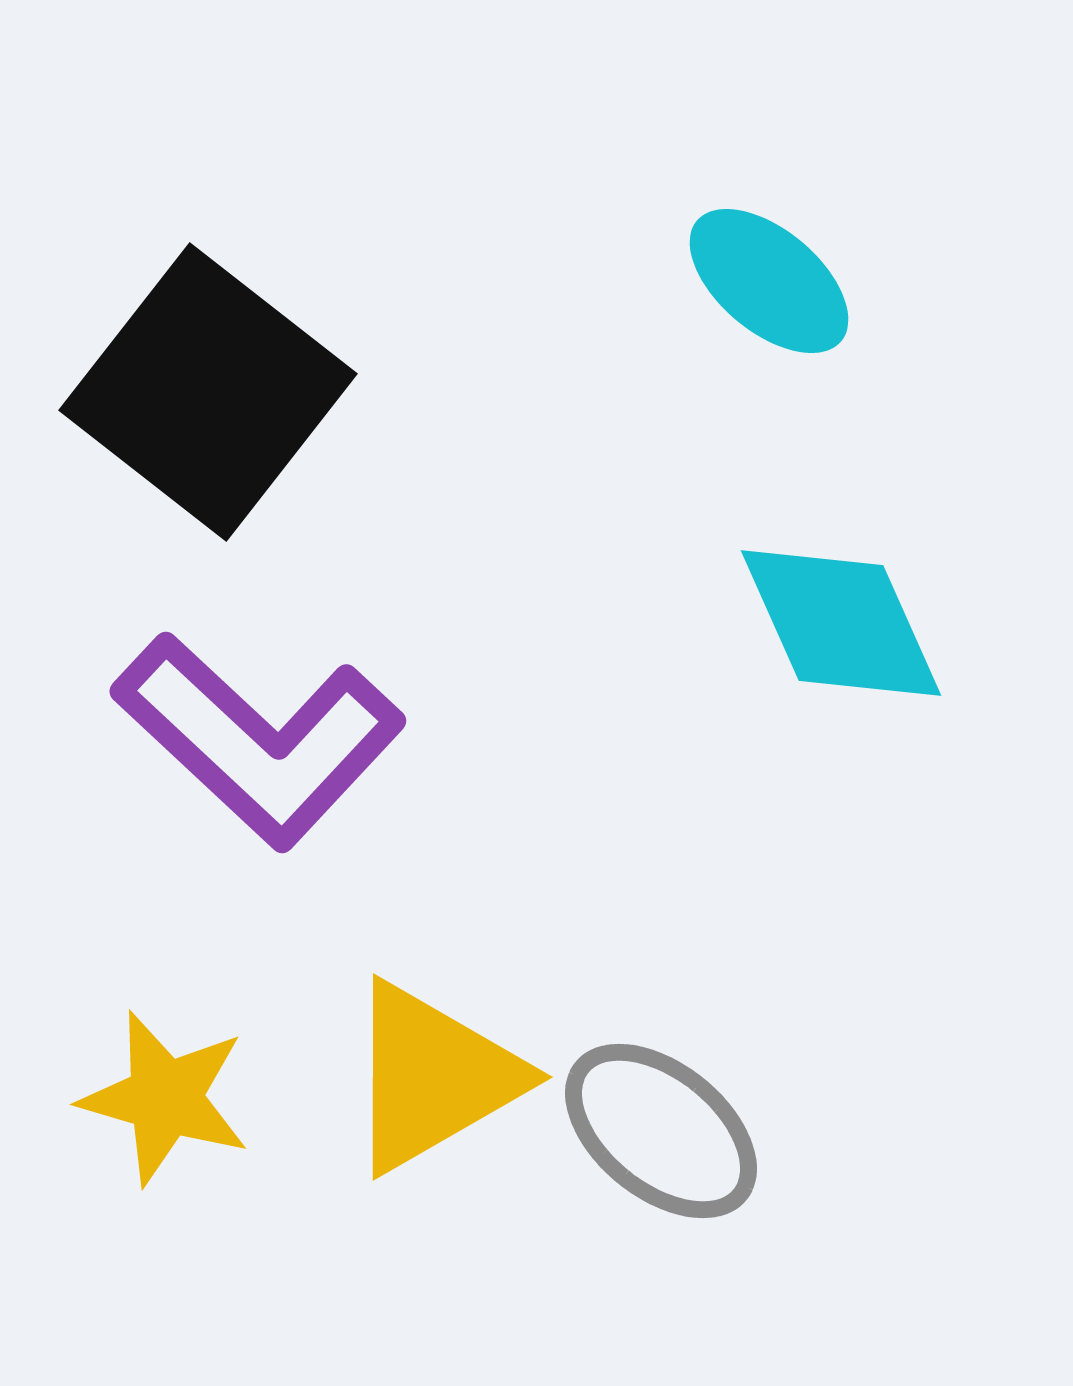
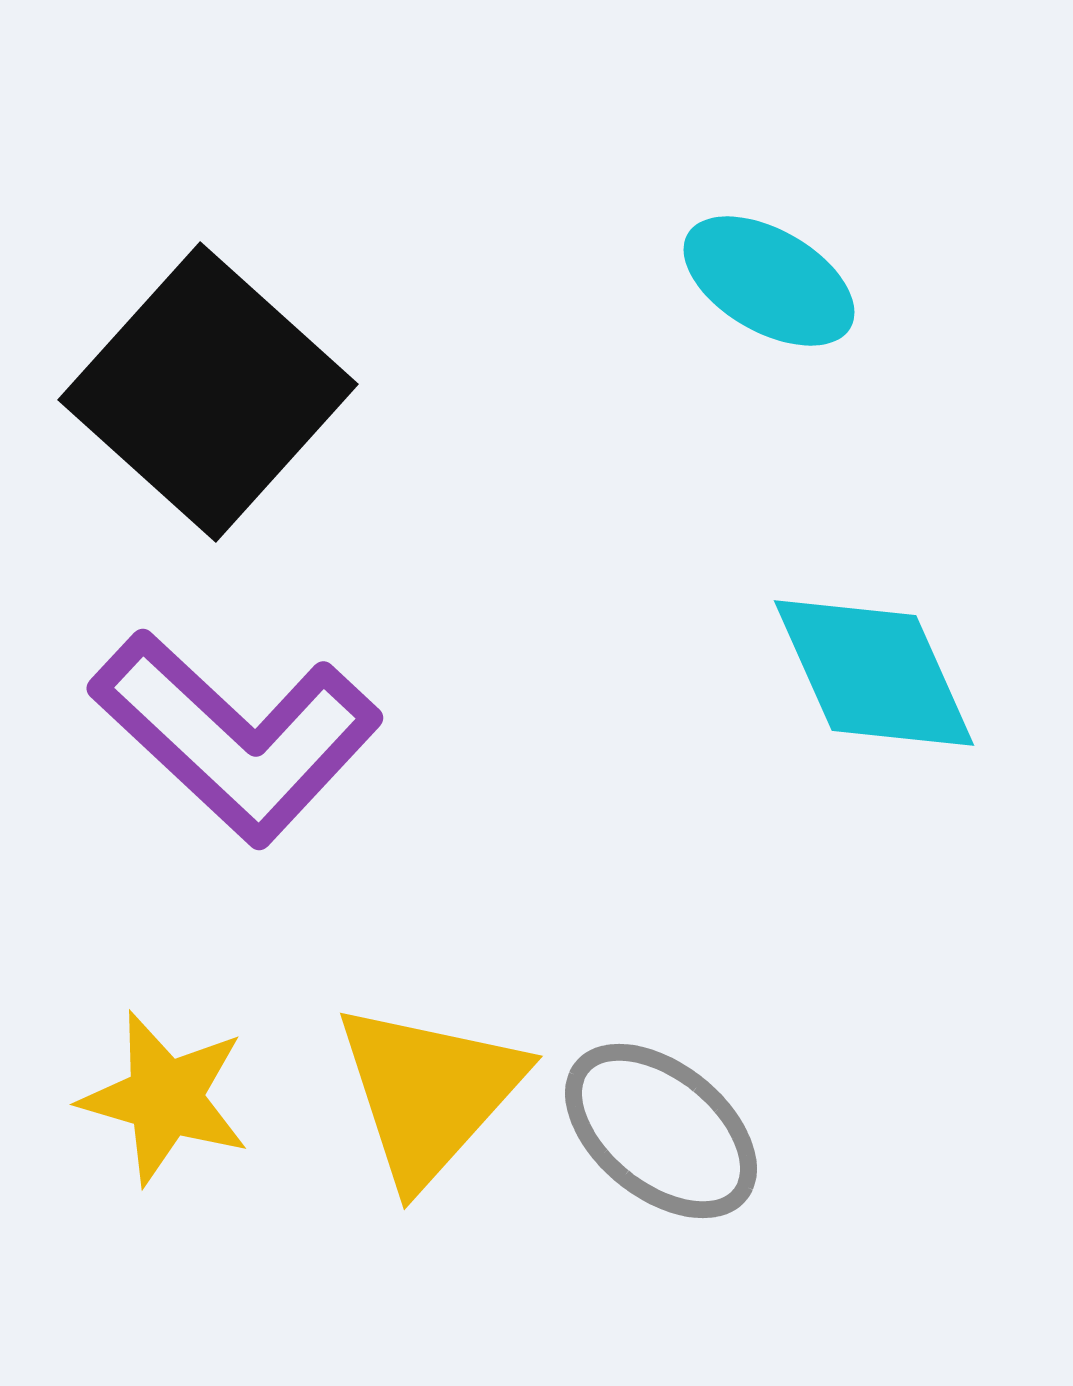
cyan ellipse: rotated 10 degrees counterclockwise
black square: rotated 4 degrees clockwise
cyan diamond: moved 33 px right, 50 px down
purple L-shape: moved 23 px left, 3 px up
yellow triangle: moved 4 px left, 16 px down; rotated 18 degrees counterclockwise
